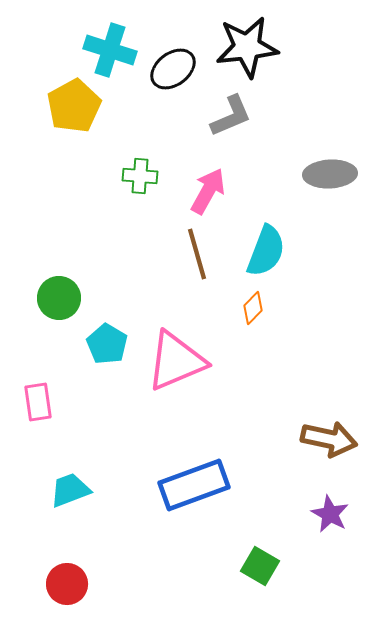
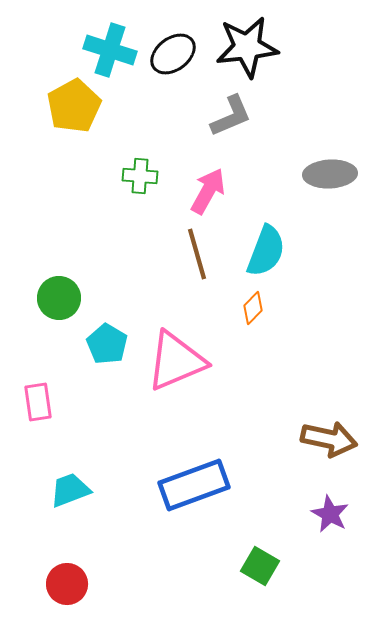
black ellipse: moved 15 px up
